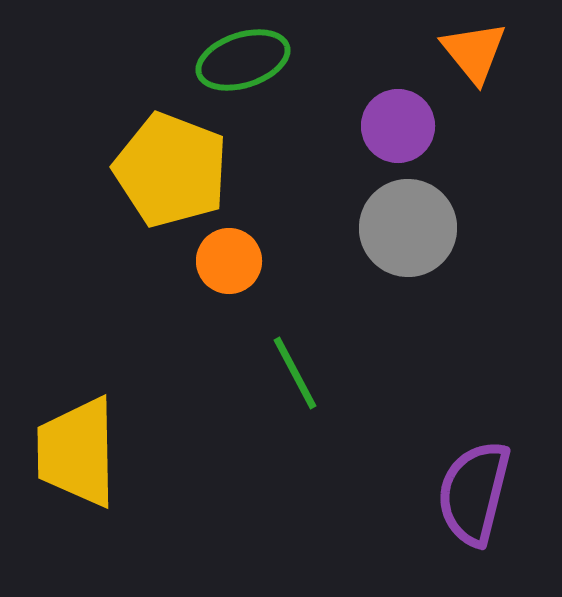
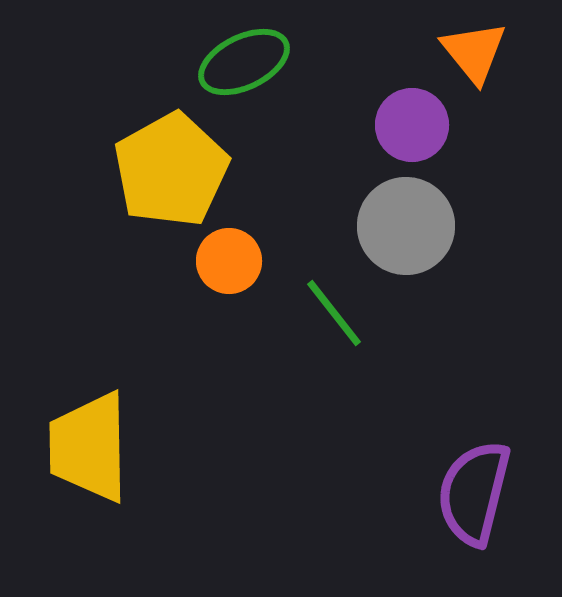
green ellipse: moved 1 px right, 2 px down; rotated 8 degrees counterclockwise
purple circle: moved 14 px right, 1 px up
yellow pentagon: rotated 22 degrees clockwise
gray circle: moved 2 px left, 2 px up
green line: moved 39 px right, 60 px up; rotated 10 degrees counterclockwise
yellow trapezoid: moved 12 px right, 5 px up
